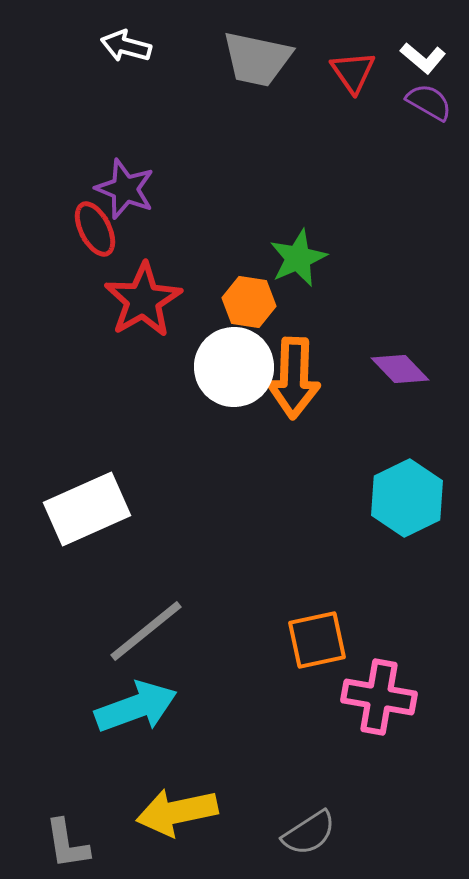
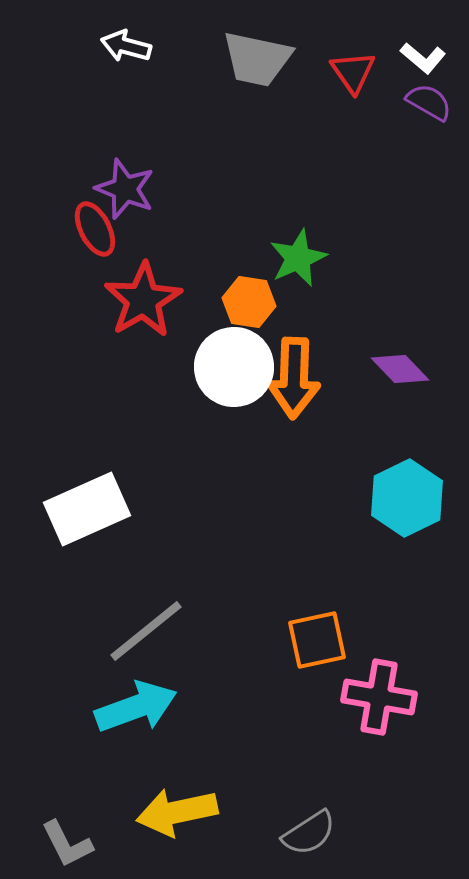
gray L-shape: rotated 18 degrees counterclockwise
